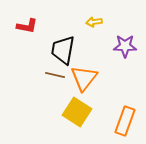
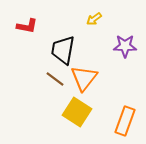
yellow arrow: moved 3 px up; rotated 28 degrees counterclockwise
brown line: moved 4 px down; rotated 24 degrees clockwise
